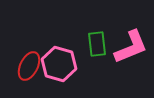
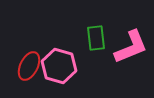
green rectangle: moved 1 px left, 6 px up
pink hexagon: moved 2 px down
